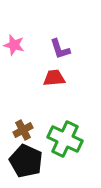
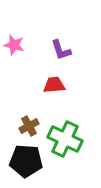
purple L-shape: moved 1 px right, 1 px down
red trapezoid: moved 7 px down
brown cross: moved 6 px right, 4 px up
black pentagon: rotated 20 degrees counterclockwise
